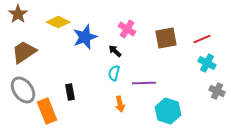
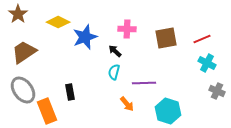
pink cross: rotated 30 degrees counterclockwise
cyan semicircle: moved 1 px up
orange arrow: moved 7 px right; rotated 28 degrees counterclockwise
